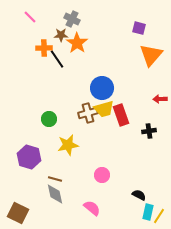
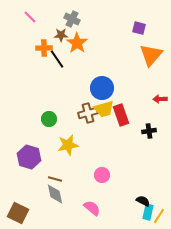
black semicircle: moved 4 px right, 6 px down
